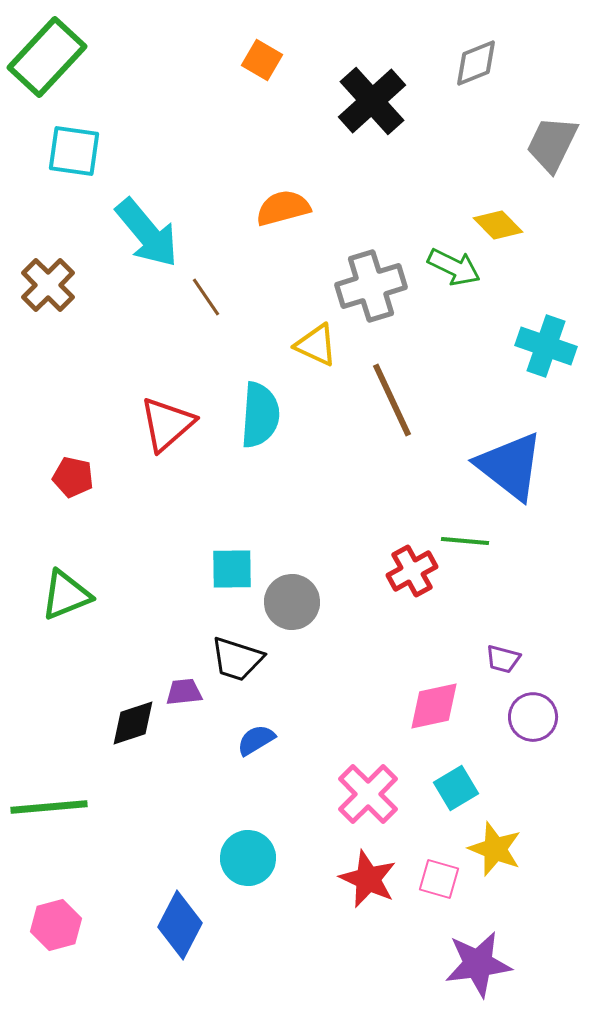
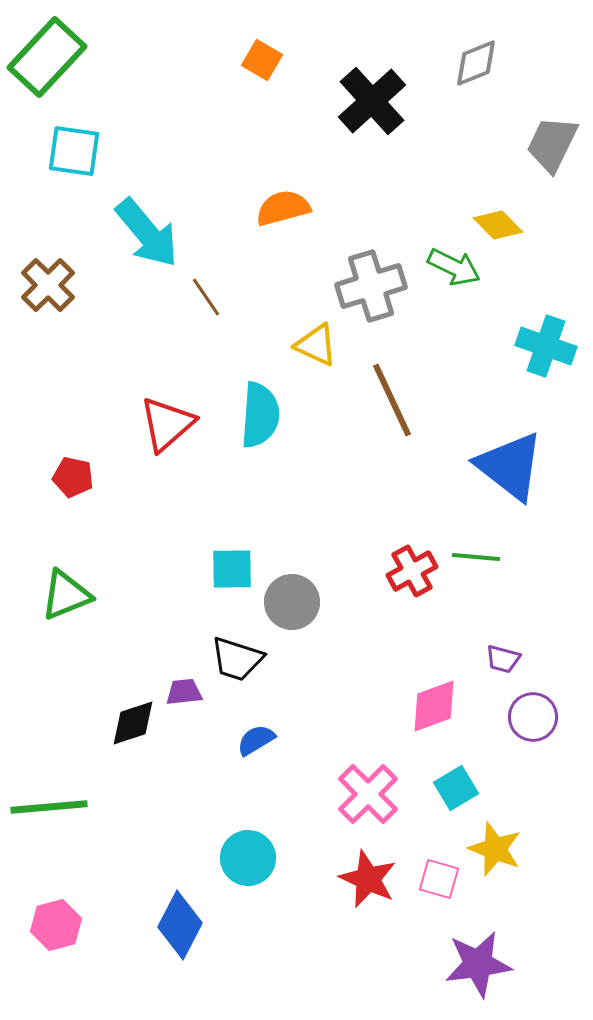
green line at (465, 541): moved 11 px right, 16 px down
pink diamond at (434, 706): rotated 8 degrees counterclockwise
